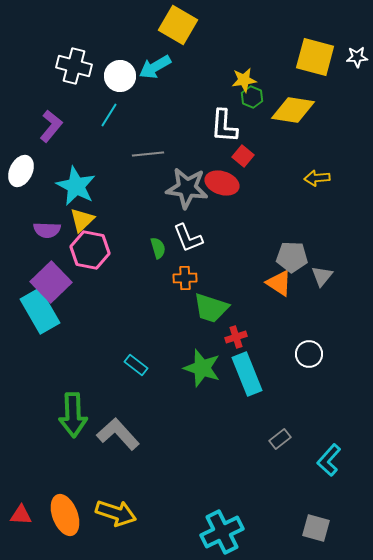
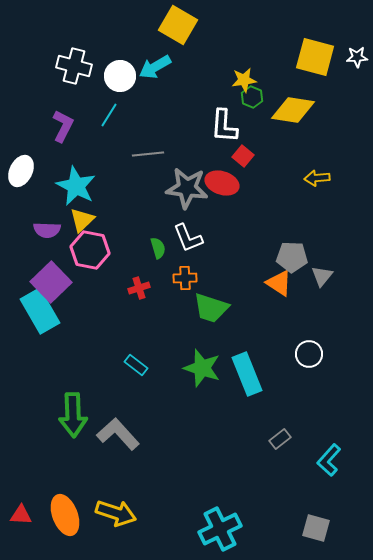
purple L-shape at (51, 126): moved 12 px right; rotated 12 degrees counterclockwise
red cross at (236, 337): moved 97 px left, 49 px up
cyan cross at (222, 532): moved 2 px left, 3 px up
